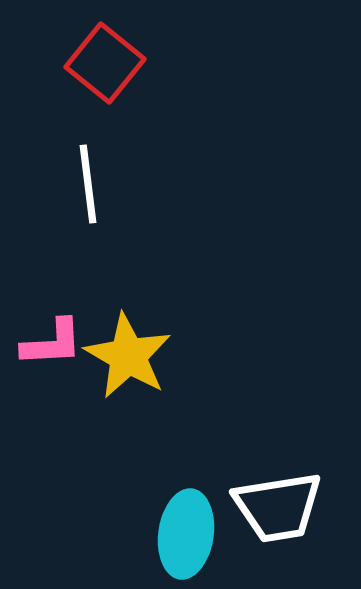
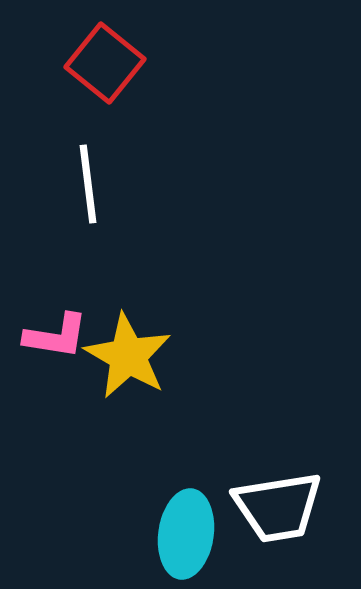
pink L-shape: moved 4 px right, 7 px up; rotated 12 degrees clockwise
